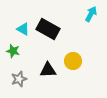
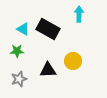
cyan arrow: moved 12 px left; rotated 28 degrees counterclockwise
green star: moved 4 px right; rotated 16 degrees counterclockwise
